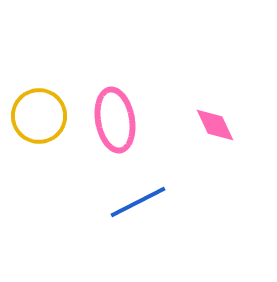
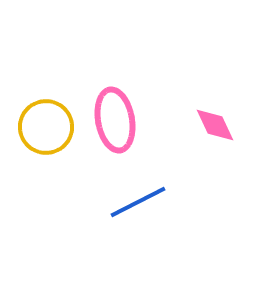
yellow circle: moved 7 px right, 11 px down
